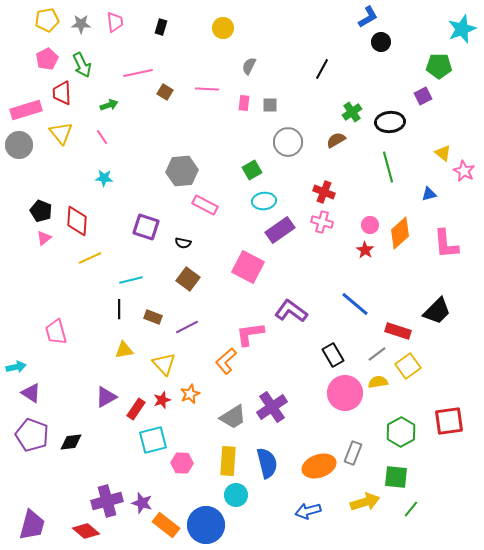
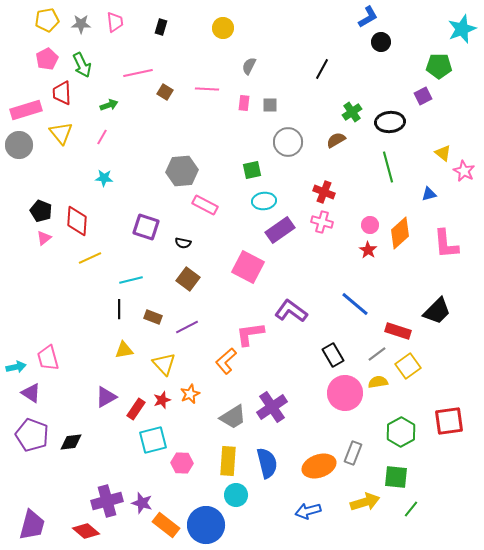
pink line at (102, 137): rotated 63 degrees clockwise
green square at (252, 170): rotated 18 degrees clockwise
red star at (365, 250): moved 3 px right
pink trapezoid at (56, 332): moved 8 px left, 26 px down
